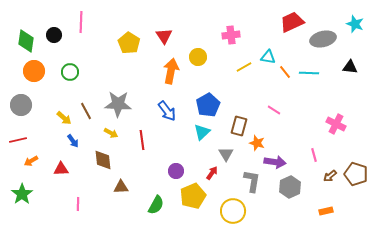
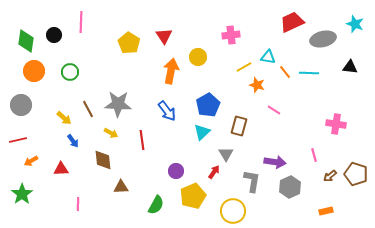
brown line at (86, 111): moved 2 px right, 2 px up
pink cross at (336, 124): rotated 18 degrees counterclockwise
orange star at (257, 143): moved 58 px up
red arrow at (212, 173): moved 2 px right, 1 px up
